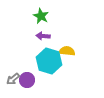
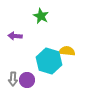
purple arrow: moved 28 px left
gray arrow: rotated 48 degrees counterclockwise
